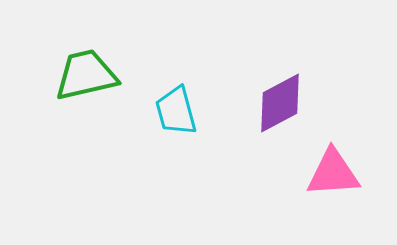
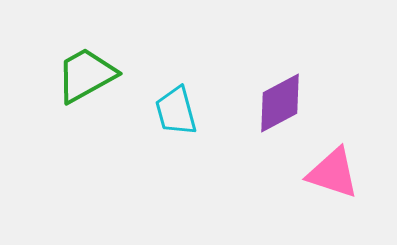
green trapezoid: rotated 16 degrees counterclockwise
pink triangle: rotated 22 degrees clockwise
